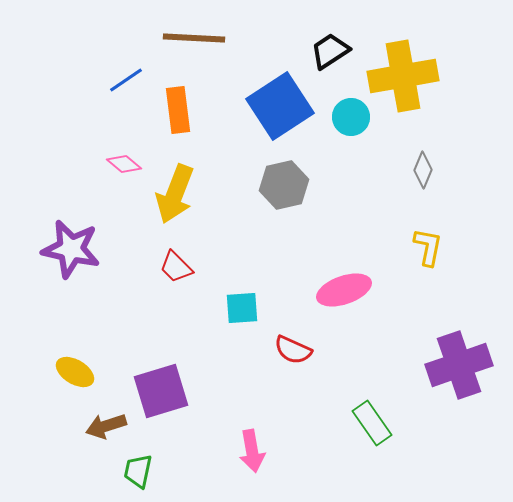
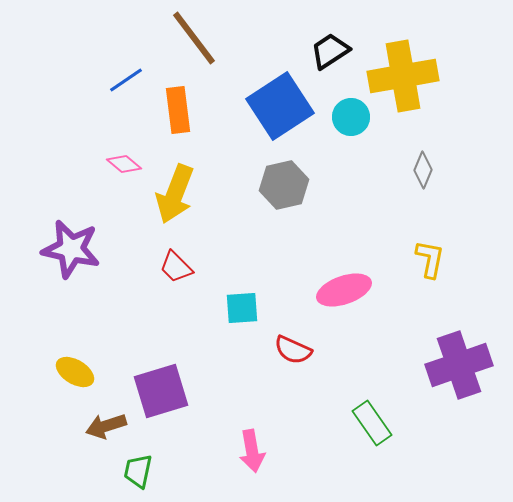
brown line: rotated 50 degrees clockwise
yellow L-shape: moved 2 px right, 12 px down
